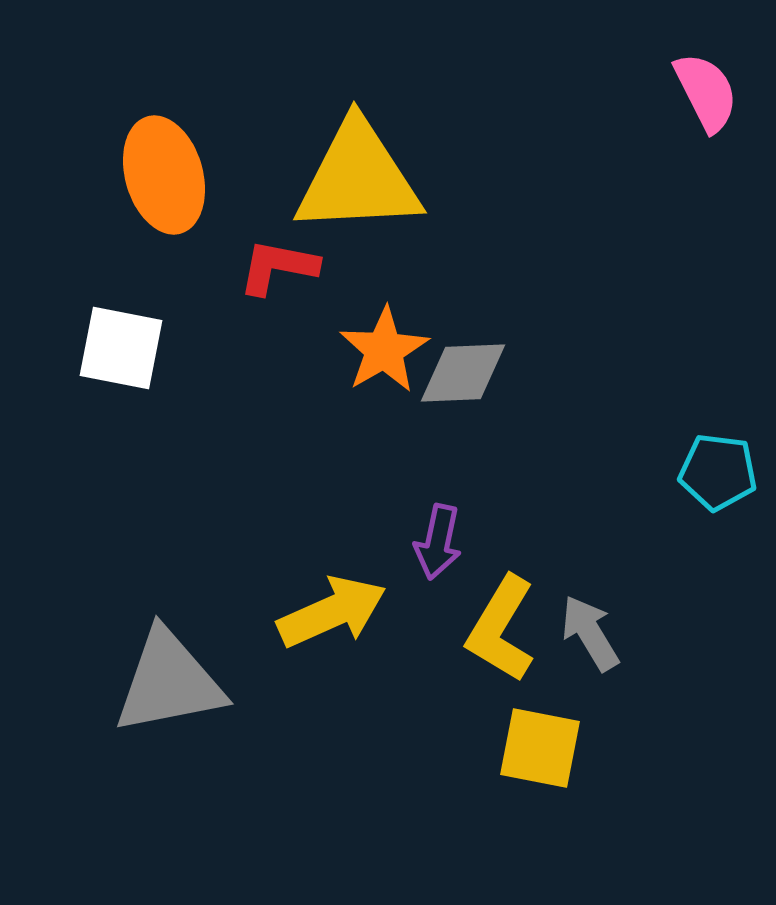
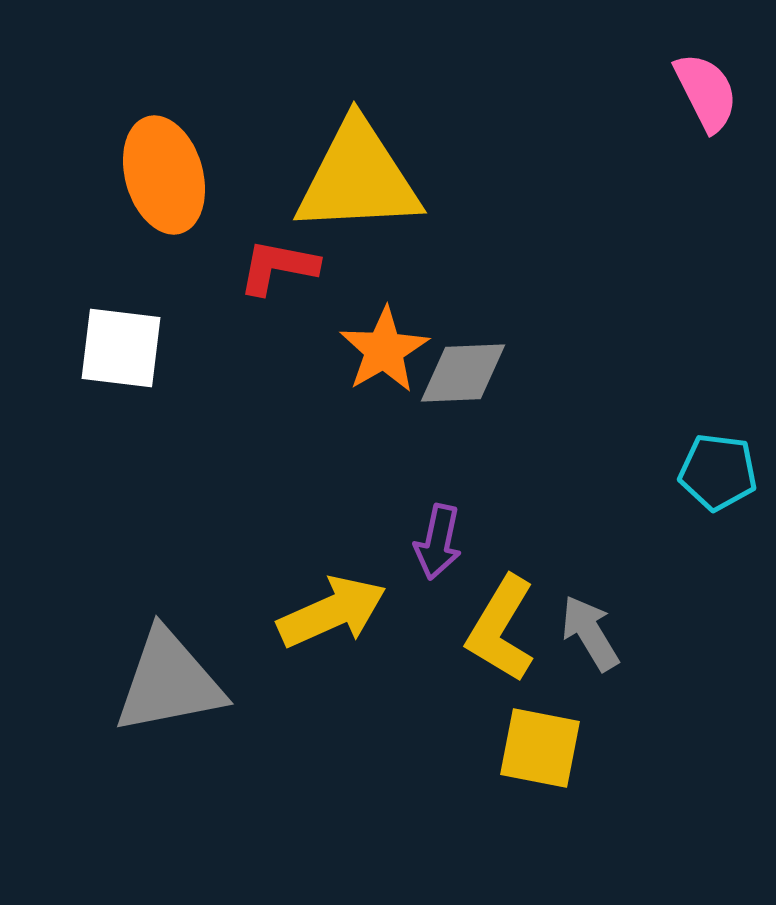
white square: rotated 4 degrees counterclockwise
